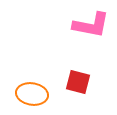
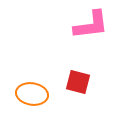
pink L-shape: rotated 18 degrees counterclockwise
